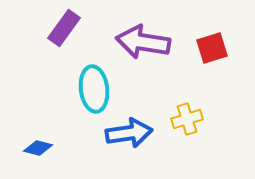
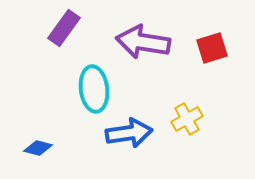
yellow cross: rotated 12 degrees counterclockwise
